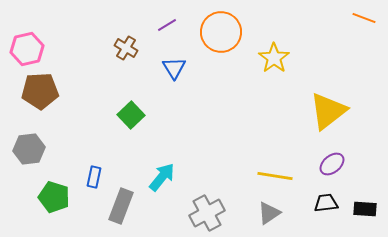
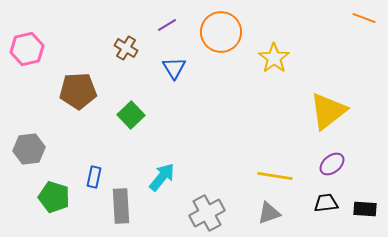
brown pentagon: moved 38 px right
gray rectangle: rotated 24 degrees counterclockwise
gray triangle: rotated 15 degrees clockwise
